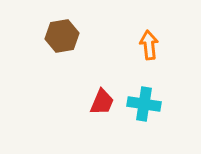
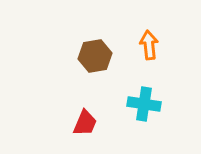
brown hexagon: moved 33 px right, 20 px down
red trapezoid: moved 17 px left, 21 px down
